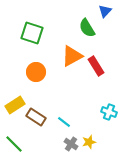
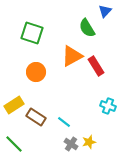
yellow rectangle: moved 1 px left
cyan cross: moved 1 px left, 6 px up
